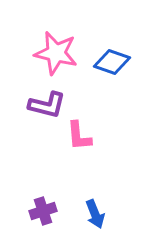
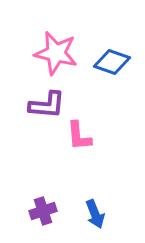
purple L-shape: rotated 9 degrees counterclockwise
